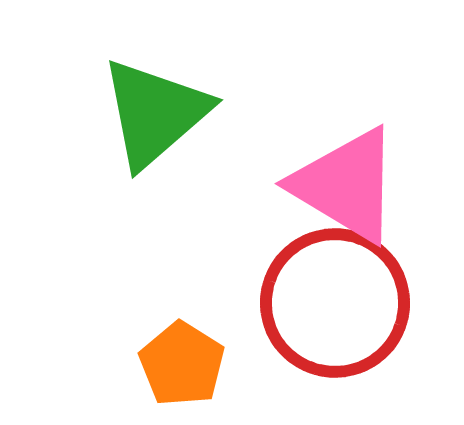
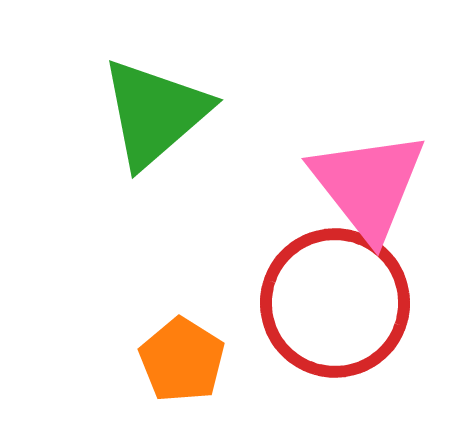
pink triangle: moved 22 px right; rotated 21 degrees clockwise
orange pentagon: moved 4 px up
